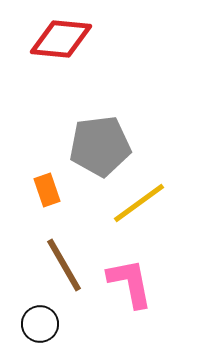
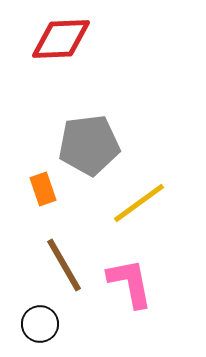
red diamond: rotated 8 degrees counterclockwise
gray pentagon: moved 11 px left, 1 px up
orange rectangle: moved 4 px left, 1 px up
